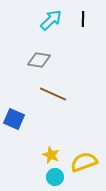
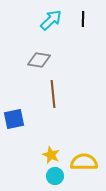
brown line: rotated 60 degrees clockwise
blue square: rotated 35 degrees counterclockwise
yellow semicircle: rotated 20 degrees clockwise
cyan circle: moved 1 px up
